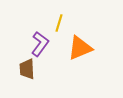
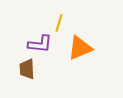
purple L-shape: rotated 60 degrees clockwise
